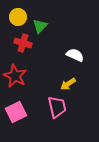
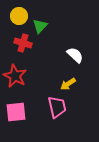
yellow circle: moved 1 px right, 1 px up
white semicircle: rotated 18 degrees clockwise
pink square: rotated 20 degrees clockwise
